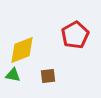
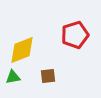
red pentagon: rotated 12 degrees clockwise
green triangle: moved 2 px down; rotated 21 degrees counterclockwise
